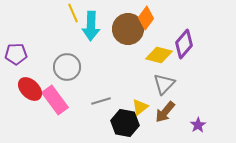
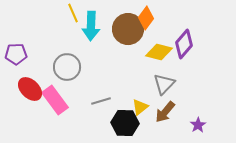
yellow diamond: moved 3 px up
black hexagon: rotated 8 degrees counterclockwise
